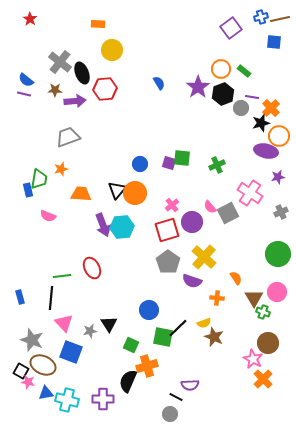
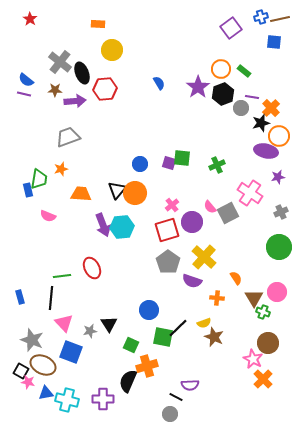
green circle at (278, 254): moved 1 px right, 7 px up
